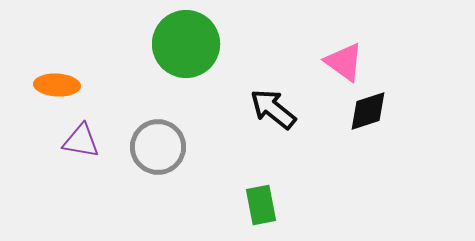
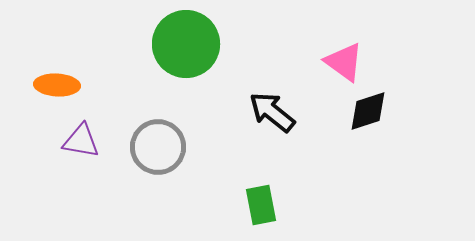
black arrow: moved 1 px left, 3 px down
